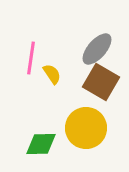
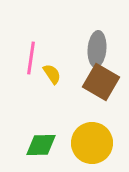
gray ellipse: rotated 36 degrees counterclockwise
yellow circle: moved 6 px right, 15 px down
green diamond: moved 1 px down
